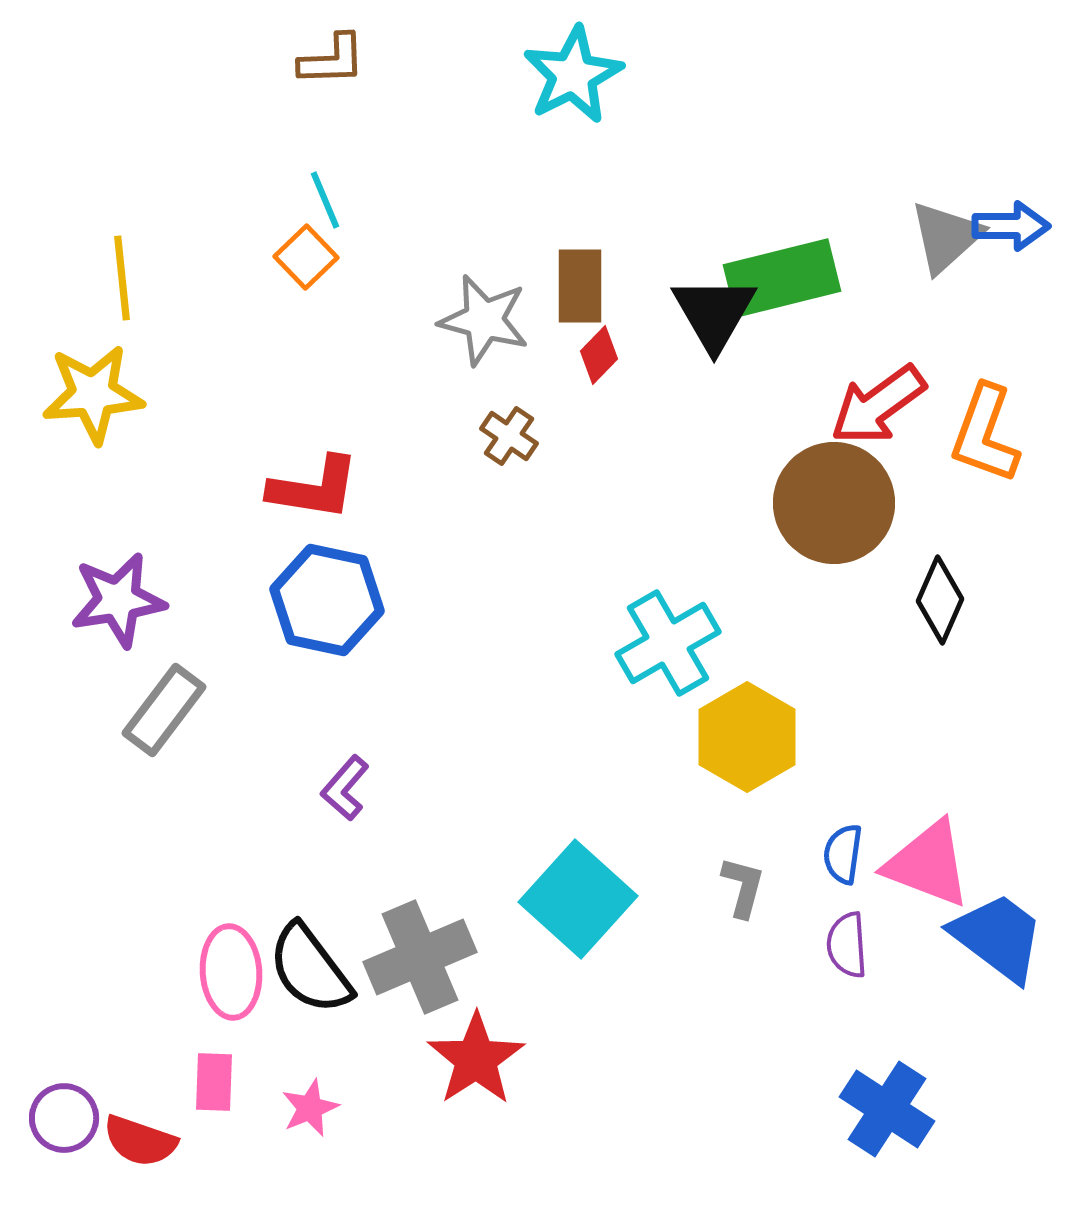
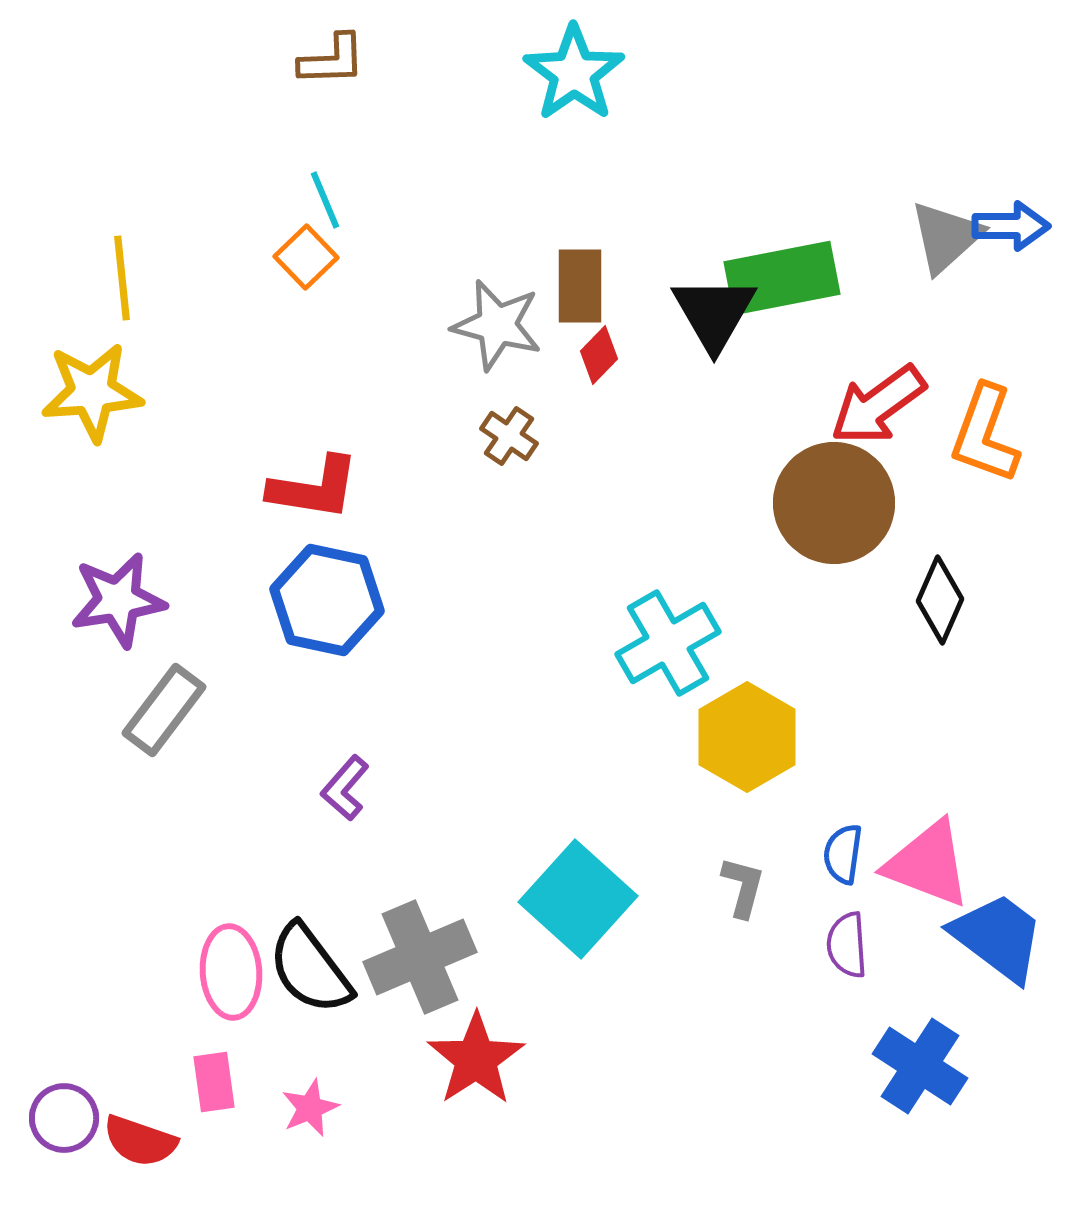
cyan star: moved 1 px right, 2 px up; rotated 8 degrees counterclockwise
green rectangle: rotated 3 degrees clockwise
gray star: moved 13 px right, 5 px down
yellow star: moved 1 px left, 2 px up
pink rectangle: rotated 10 degrees counterclockwise
blue cross: moved 33 px right, 43 px up
